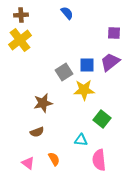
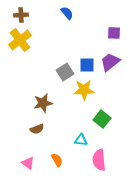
gray square: moved 1 px right
brown semicircle: moved 3 px up
orange semicircle: moved 3 px right, 1 px down
